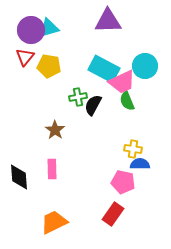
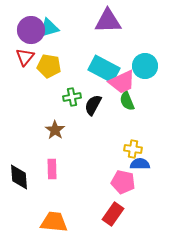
green cross: moved 6 px left
orange trapezoid: rotated 32 degrees clockwise
